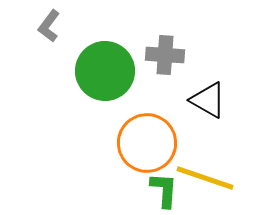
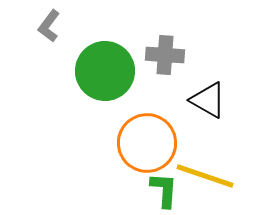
yellow line: moved 2 px up
